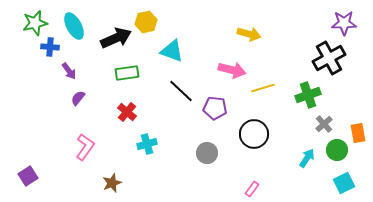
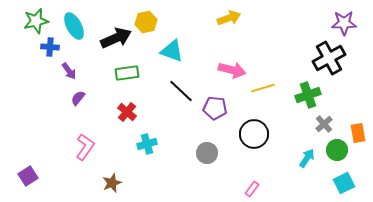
green star: moved 1 px right, 2 px up
yellow arrow: moved 20 px left, 16 px up; rotated 35 degrees counterclockwise
